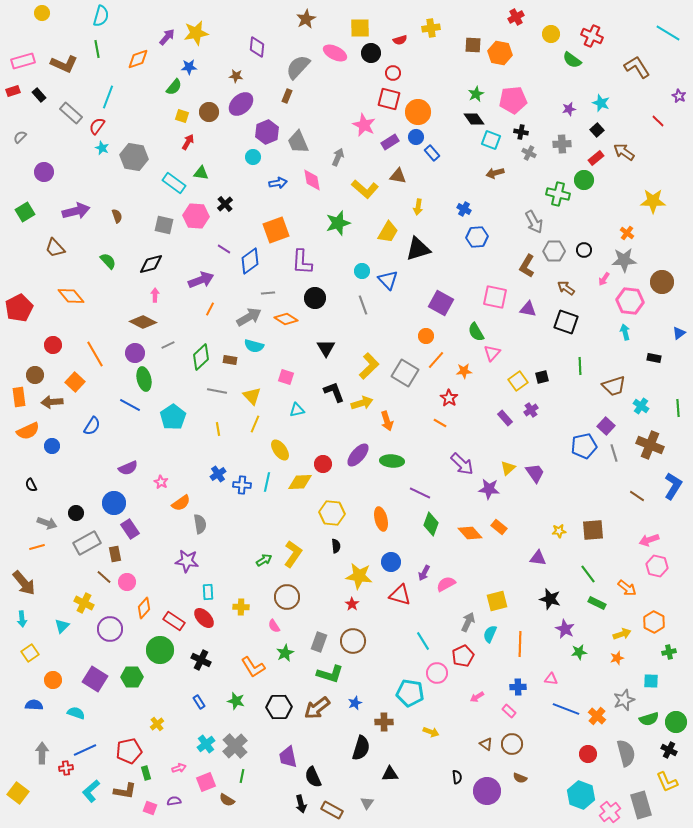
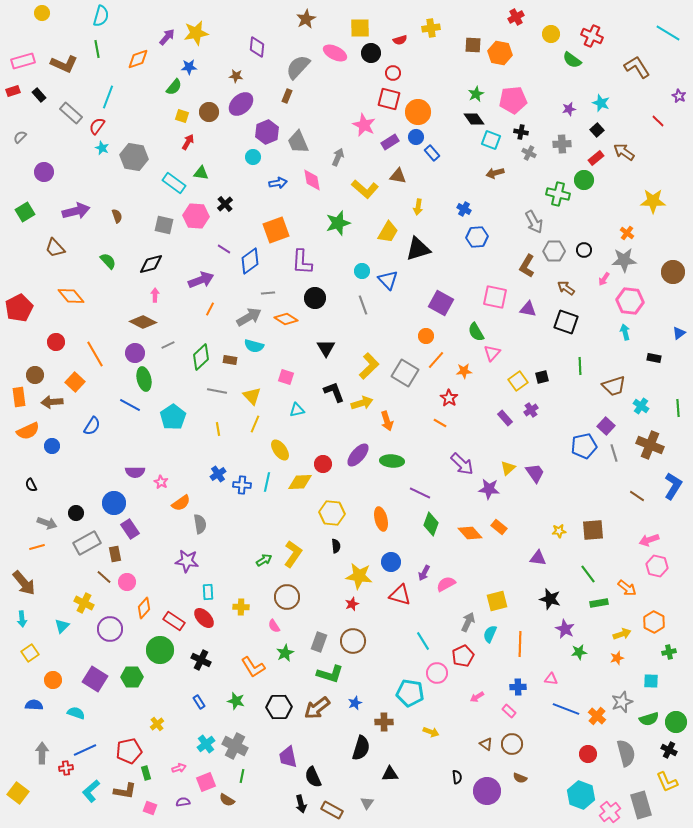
brown circle at (662, 282): moved 11 px right, 10 px up
red circle at (53, 345): moved 3 px right, 3 px up
purple semicircle at (128, 468): moved 7 px right, 4 px down; rotated 24 degrees clockwise
green rectangle at (597, 603): moved 2 px right; rotated 36 degrees counterclockwise
red star at (352, 604): rotated 16 degrees clockwise
gray star at (624, 700): moved 2 px left, 2 px down
gray cross at (235, 746): rotated 20 degrees counterclockwise
purple semicircle at (174, 801): moved 9 px right, 1 px down
